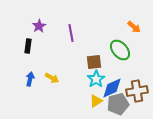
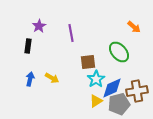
green ellipse: moved 1 px left, 2 px down
brown square: moved 6 px left
gray pentagon: moved 1 px right
